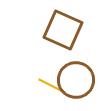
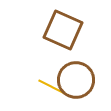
yellow line: moved 1 px down
